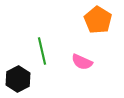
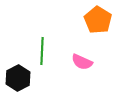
green line: rotated 16 degrees clockwise
black hexagon: moved 1 px up
